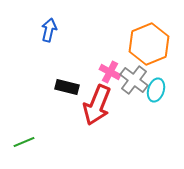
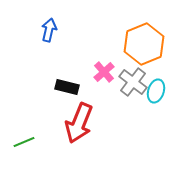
orange hexagon: moved 5 px left
pink cross: moved 6 px left; rotated 20 degrees clockwise
gray cross: moved 1 px left, 2 px down
cyan ellipse: moved 1 px down
red arrow: moved 18 px left, 18 px down
